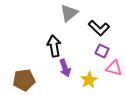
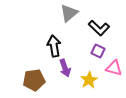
purple square: moved 4 px left
brown pentagon: moved 10 px right
